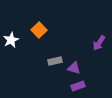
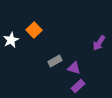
orange square: moved 5 px left
gray rectangle: rotated 16 degrees counterclockwise
purple rectangle: rotated 24 degrees counterclockwise
